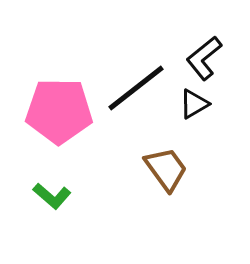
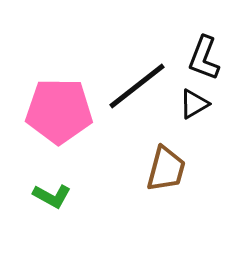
black L-shape: rotated 30 degrees counterclockwise
black line: moved 1 px right, 2 px up
brown trapezoid: rotated 51 degrees clockwise
green L-shape: rotated 12 degrees counterclockwise
